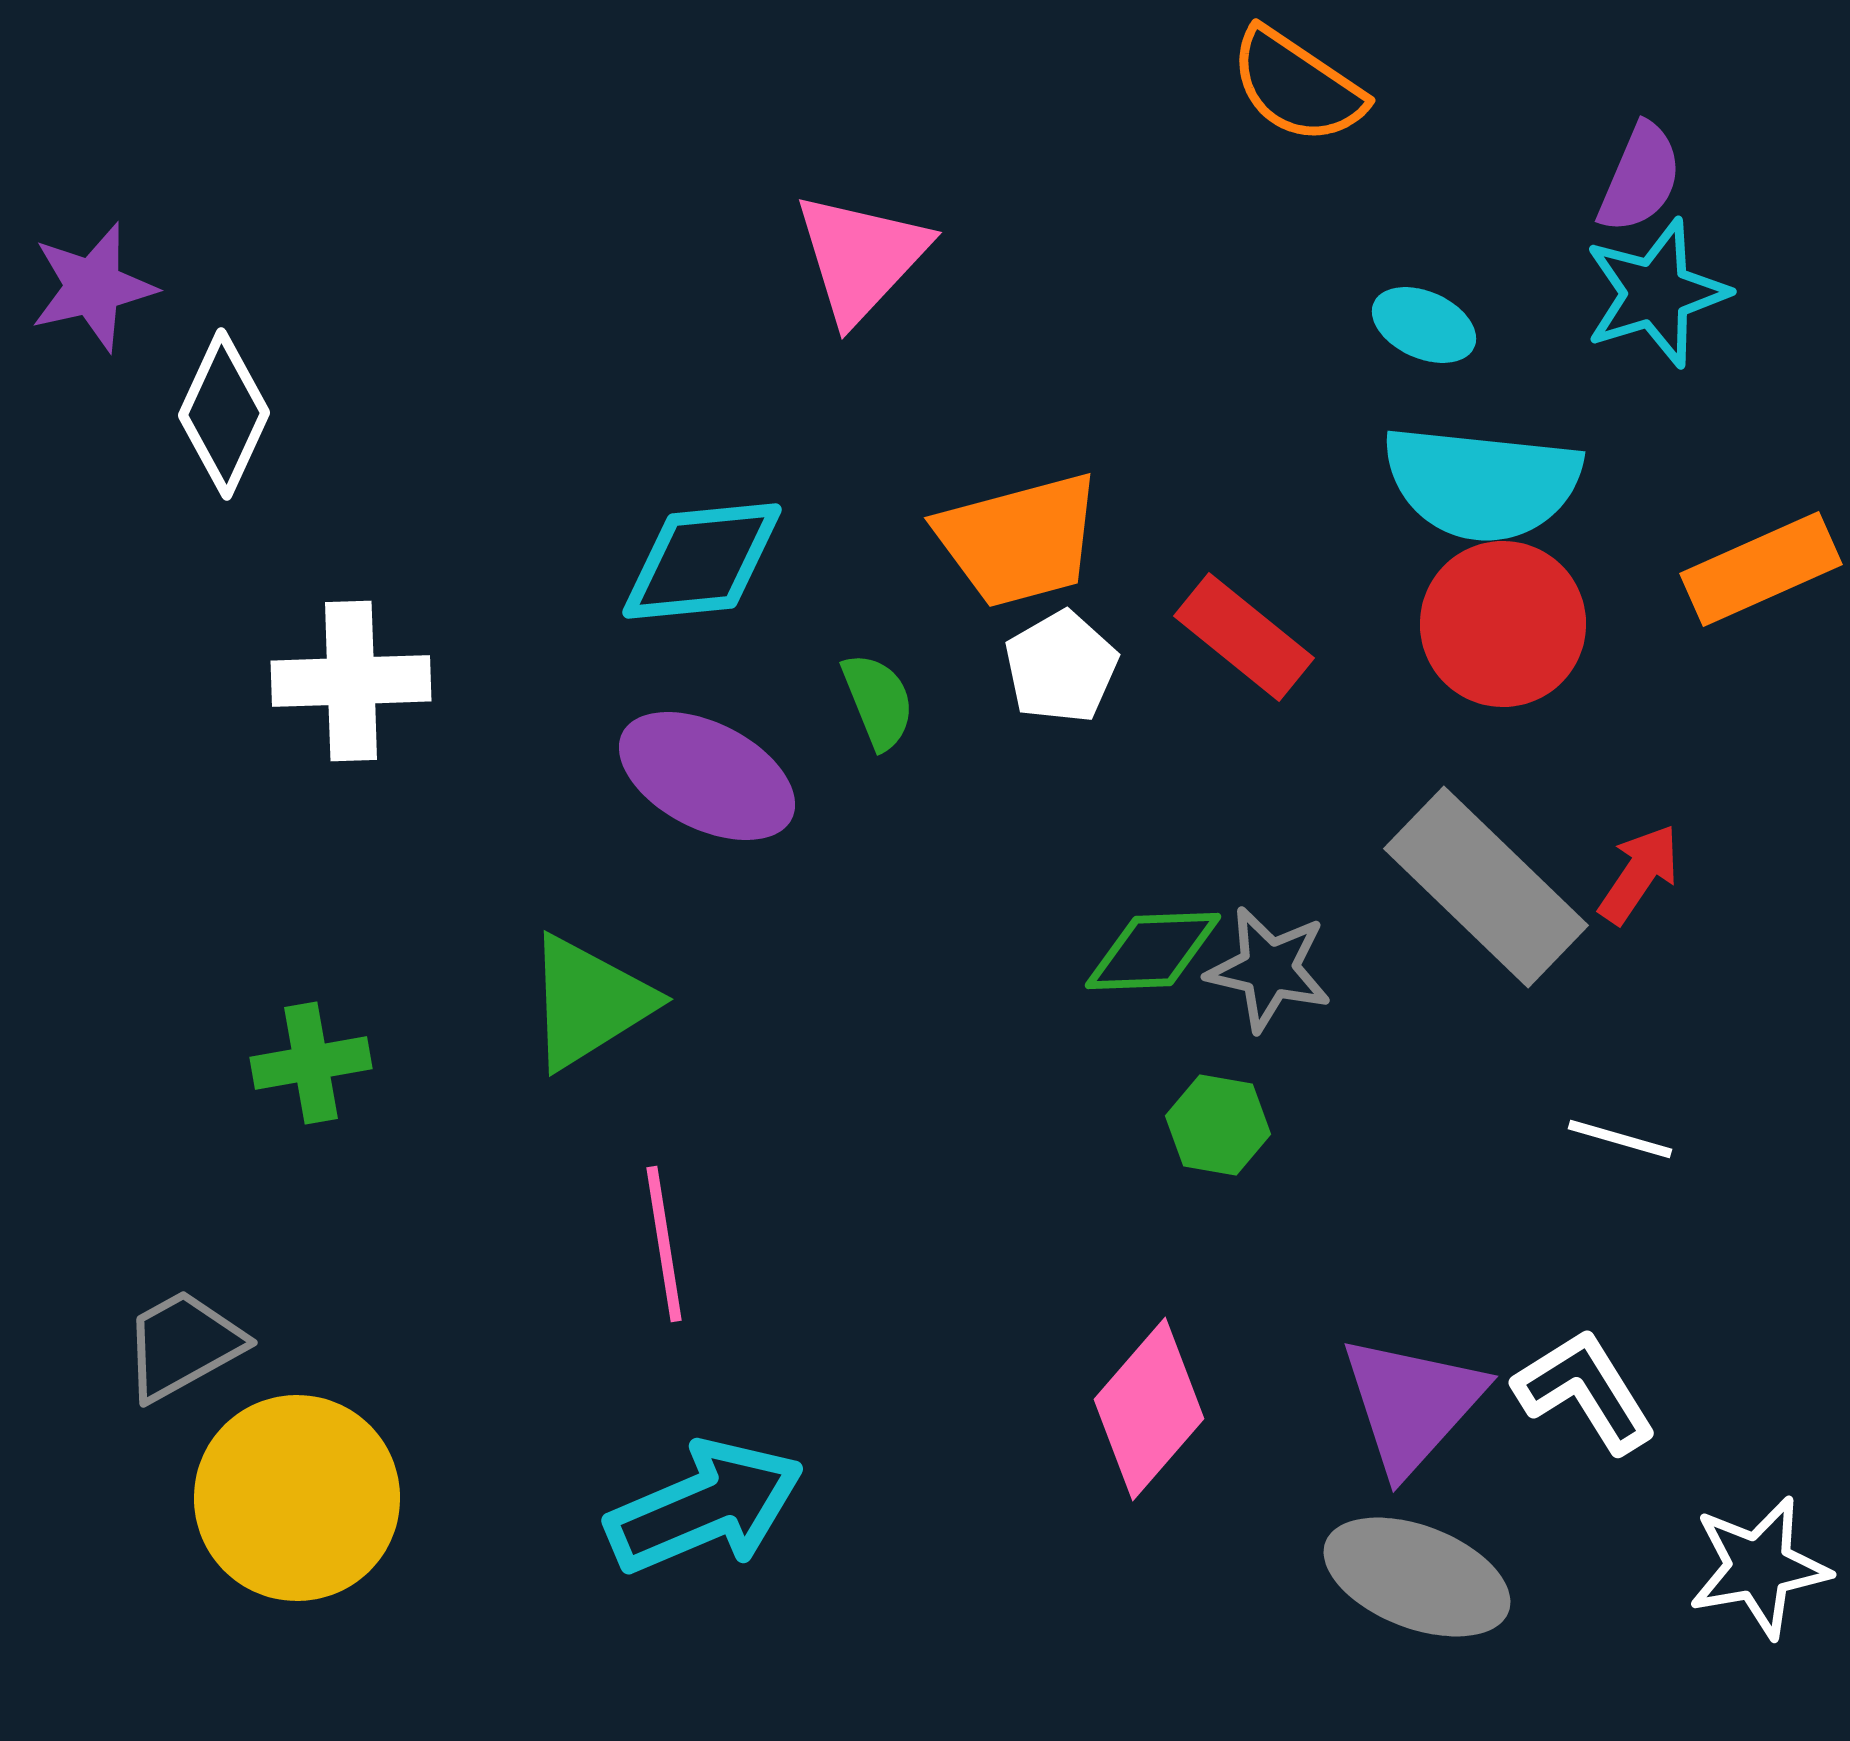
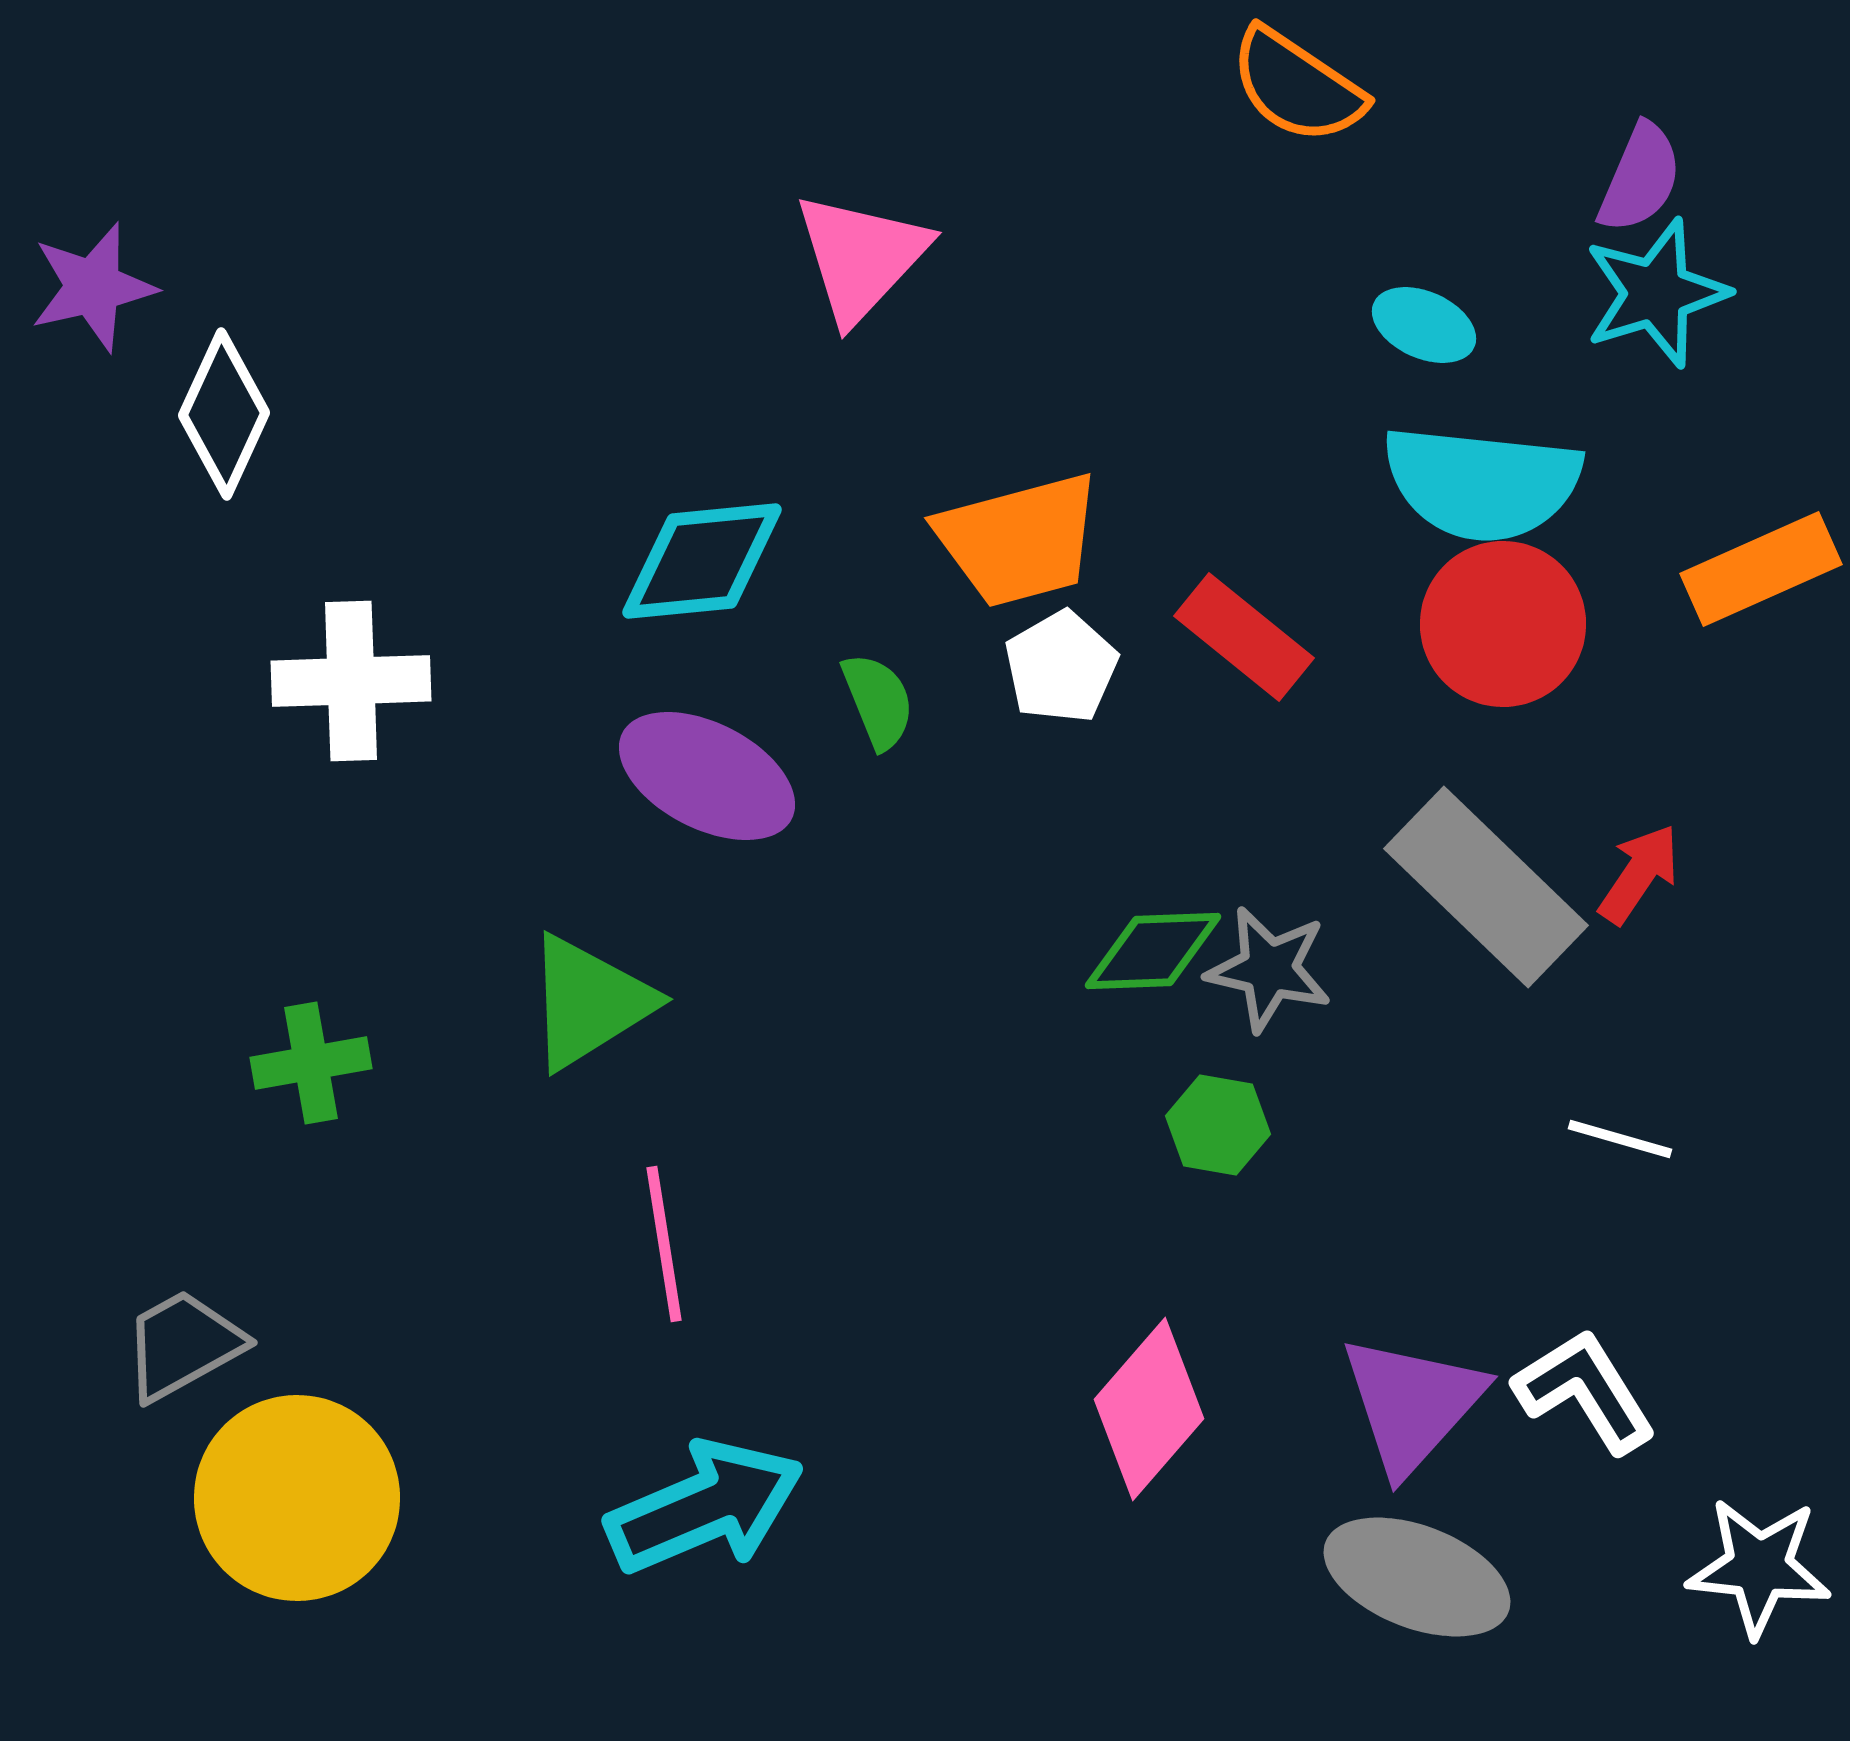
white star: rotated 16 degrees clockwise
